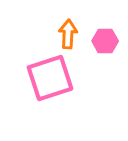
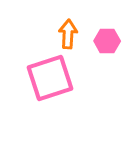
pink hexagon: moved 2 px right
